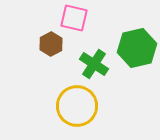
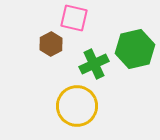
green hexagon: moved 2 px left, 1 px down
green cross: rotated 32 degrees clockwise
